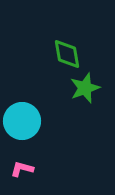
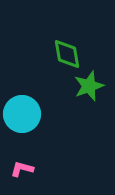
green star: moved 4 px right, 2 px up
cyan circle: moved 7 px up
